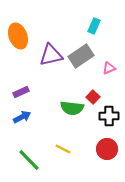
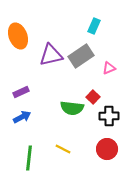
green line: moved 2 px up; rotated 50 degrees clockwise
